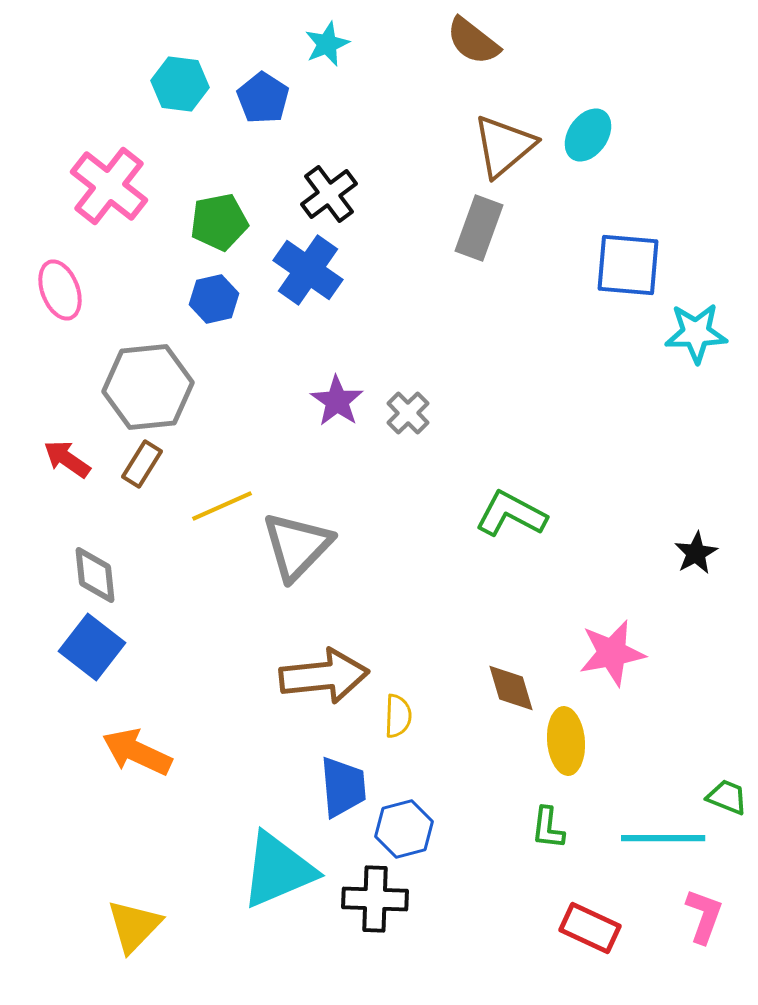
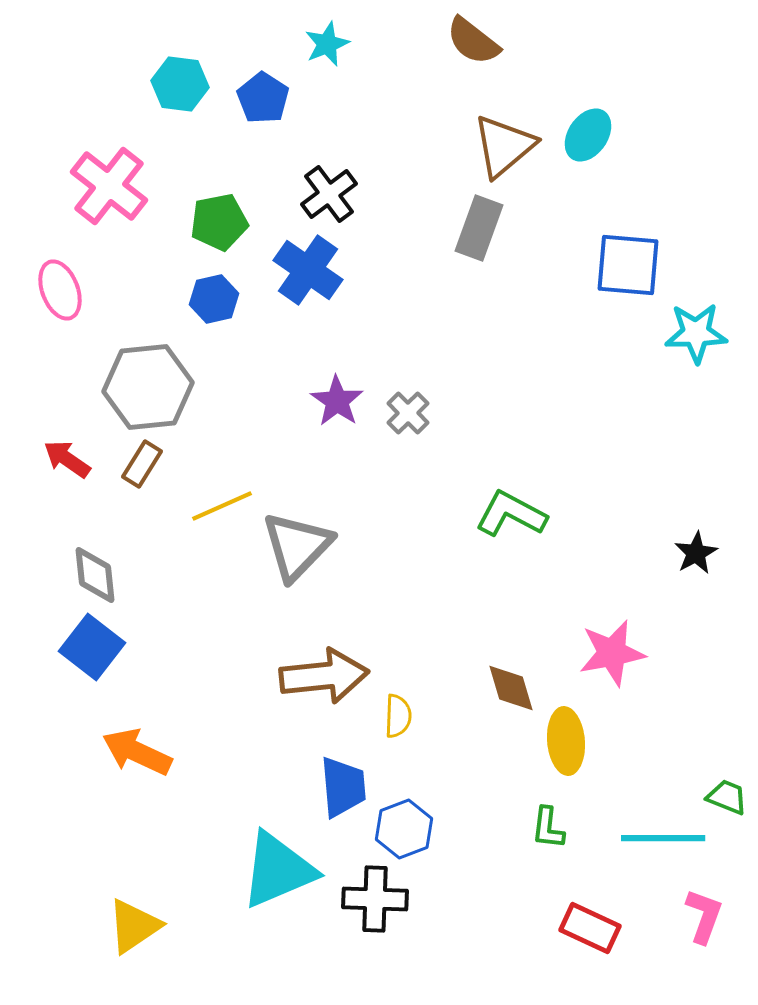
blue hexagon at (404, 829): rotated 6 degrees counterclockwise
yellow triangle at (134, 926): rotated 12 degrees clockwise
